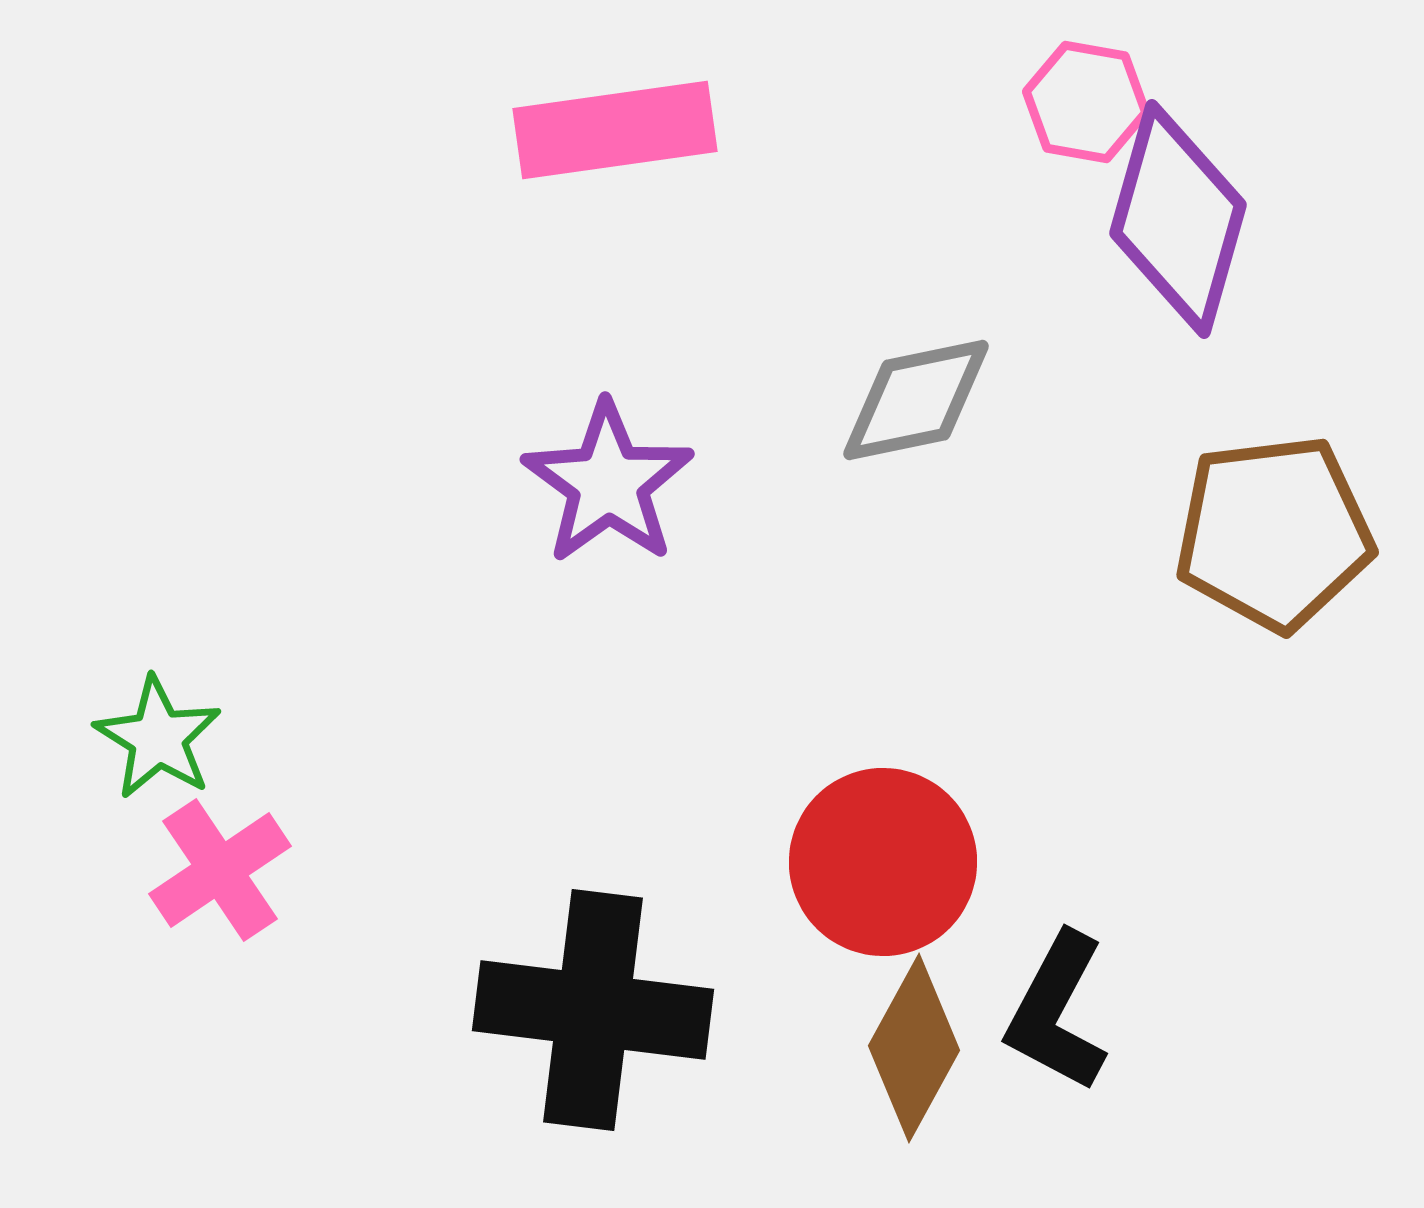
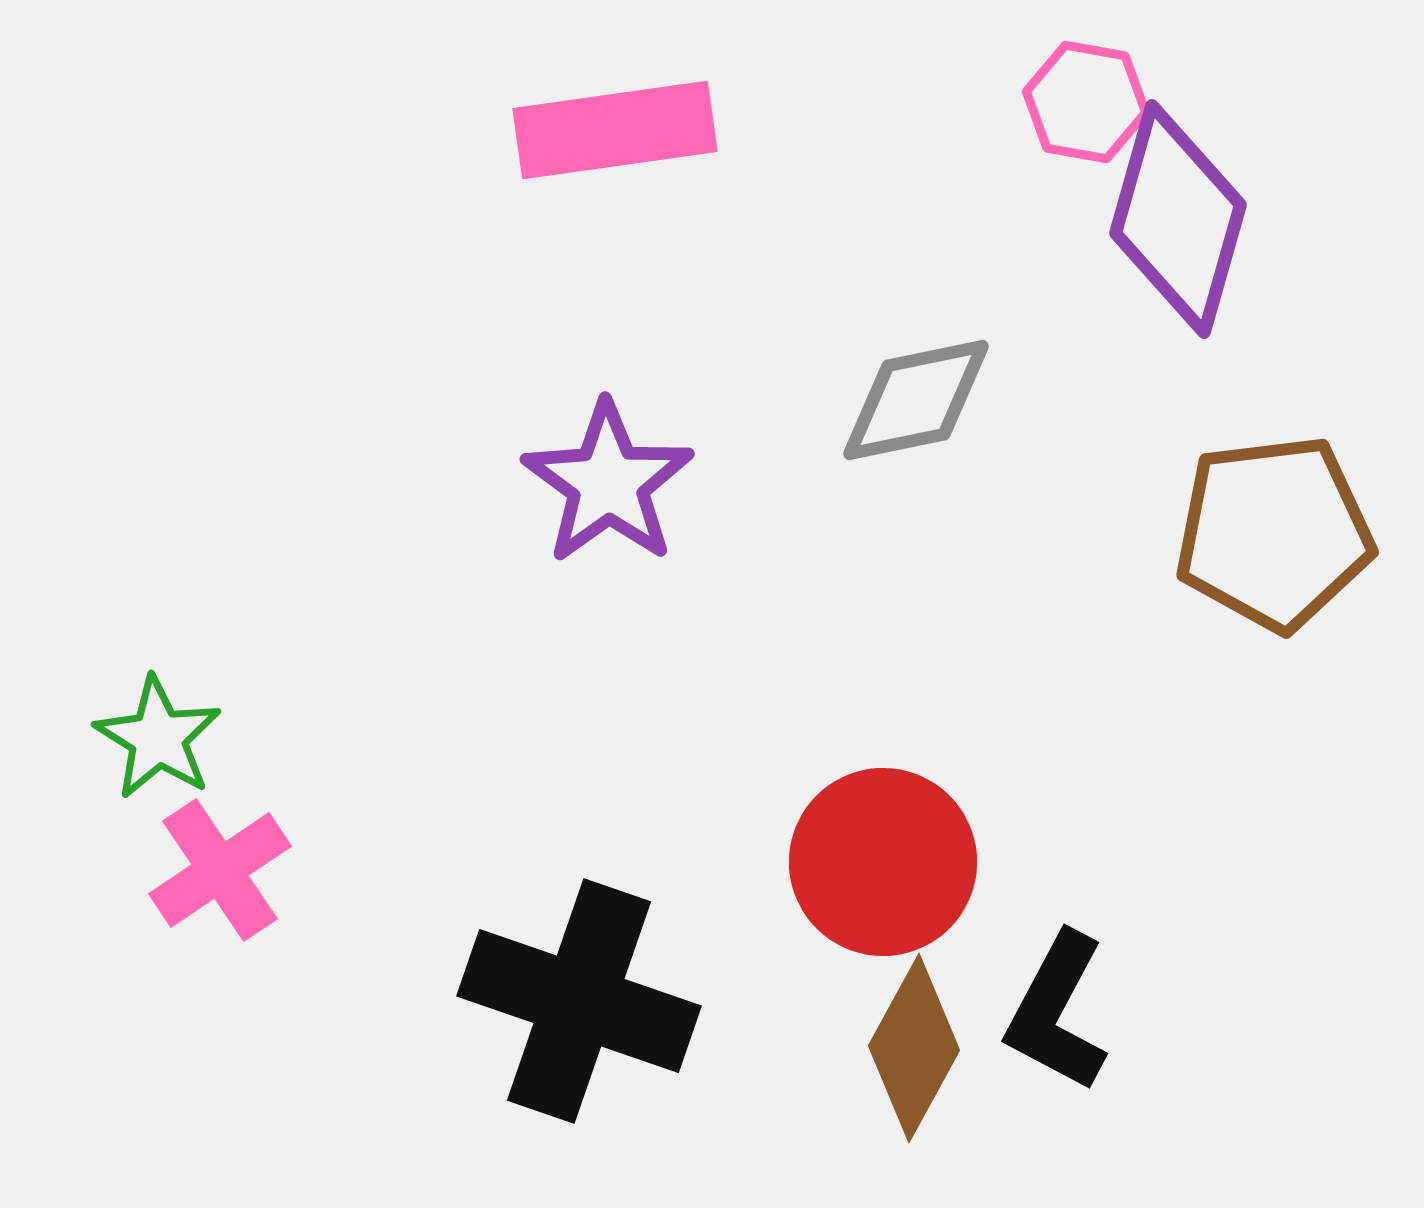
black cross: moved 14 px left, 9 px up; rotated 12 degrees clockwise
